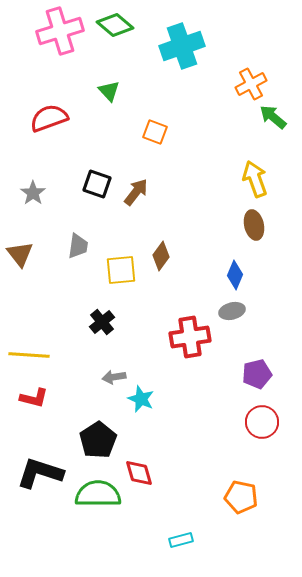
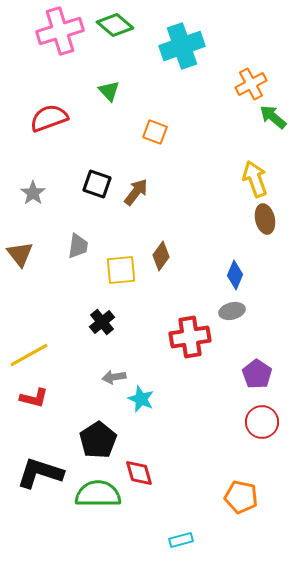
brown ellipse: moved 11 px right, 6 px up
yellow line: rotated 33 degrees counterclockwise
purple pentagon: rotated 24 degrees counterclockwise
